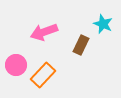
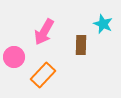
pink arrow: rotated 40 degrees counterclockwise
brown rectangle: rotated 24 degrees counterclockwise
pink circle: moved 2 px left, 8 px up
